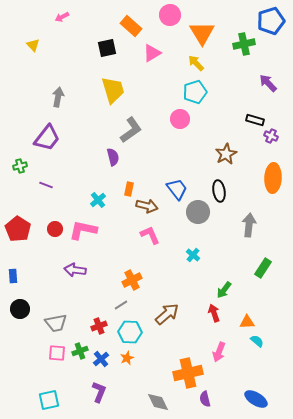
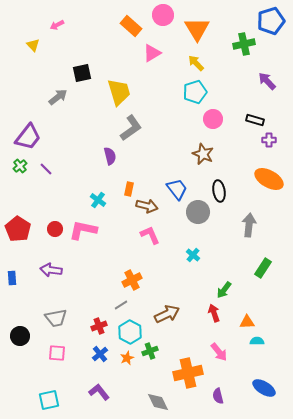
pink circle at (170, 15): moved 7 px left
pink arrow at (62, 17): moved 5 px left, 8 px down
orange triangle at (202, 33): moved 5 px left, 4 px up
black square at (107, 48): moved 25 px left, 25 px down
purple arrow at (268, 83): moved 1 px left, 2 px up
yellow trapezoid at (113, 90): moved 6 px right, 2 px down
gray arrow at (58, 97): rotated 42 degrees clockwise
pink circle at (180, 119): moved 33 px right
gray L-shape at (131, 130): moved 2 px up
purple cross at (271, 136): moved 2 px left, 4 px down; rotated 24 degrees counterclockwise
purple trapezoid at (47, 138): moved 19 px left, 1 px up
brown star at (226, 154): moved 23 px left; rotated 20 degrees counterclockwise
purple semicircle at (113, 157): moved 3 px left, 1 px up
green cross at (20, 166): rotated 24 degrees counterclockwise
orange ellipse at (273, 178): moved 4 px left, 1 px down; rotated 64 degrees counterclockwise
purple line at (46, 185): moved 16 px up; rotated 24 degrees clockwise
cyan cross at (98, 200): rotated 14 degrees counterclockwise
purple arrow at (75, 270): moved 24 px left
blue rectangle at (13, 276): moved 1 px left, 2 px down
black circle at (20, 309): moved 27 px down
brown arrow at (167, 314): rotated 15 degrees clockwise
gray trapezoid at (56, 323): moved 5 px up
cyan hexagon at (130, 332): rotated 25 degrees clockwise
cyan semicircle at (257, 341): rotated 40 degrees counterclockwise
green cross at (80, 351): moved 70 px right
pink arrow at (219, 352): rotated 60 degrees counterclockwise
blue cross at (101, 359): moved 1 px left, 5 px up
purple L-shape at (99, 392): rotated 60 degrees counterclockwise
purple semicircle at (205, 399): moved 13 px right, 3 px up
blue ellipse at (256, 399): moved 8 px right, 11 px up
